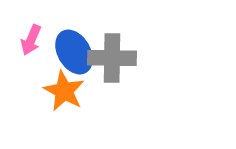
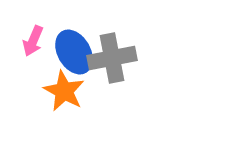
pink arrow: moved 2 px right, 1 px down
gray cross: rotated 12 degrees counterclockwise
